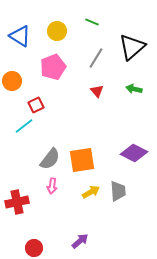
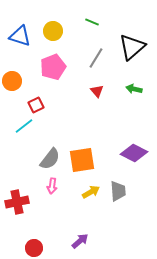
yellow circle: moved 4 px left
blue triangle: rotated 15 degrees counterclockwise
